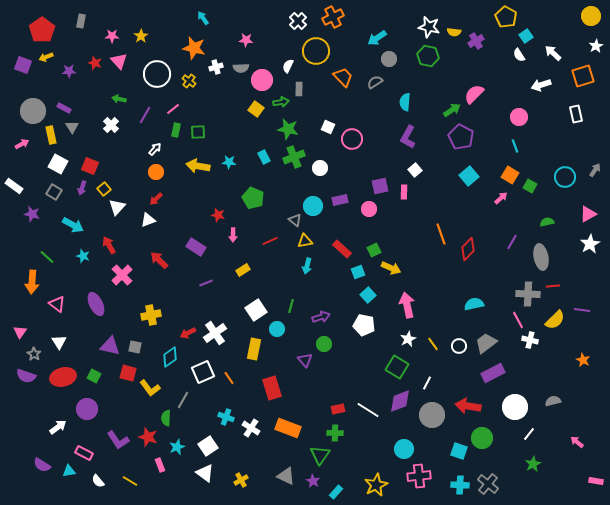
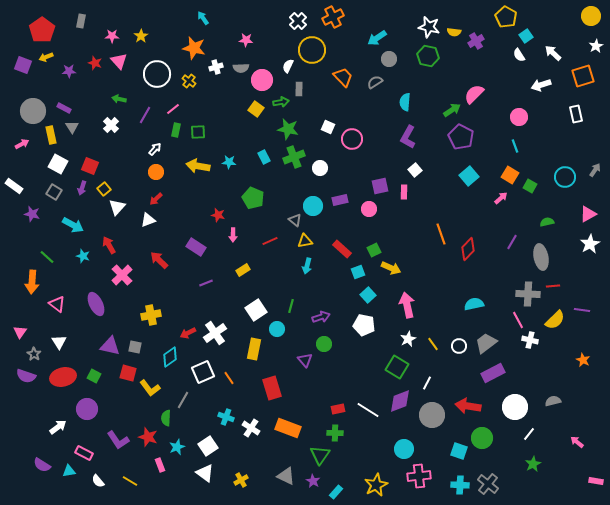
yellow circle at (316, 51): moved 4 px left, 1 px up
